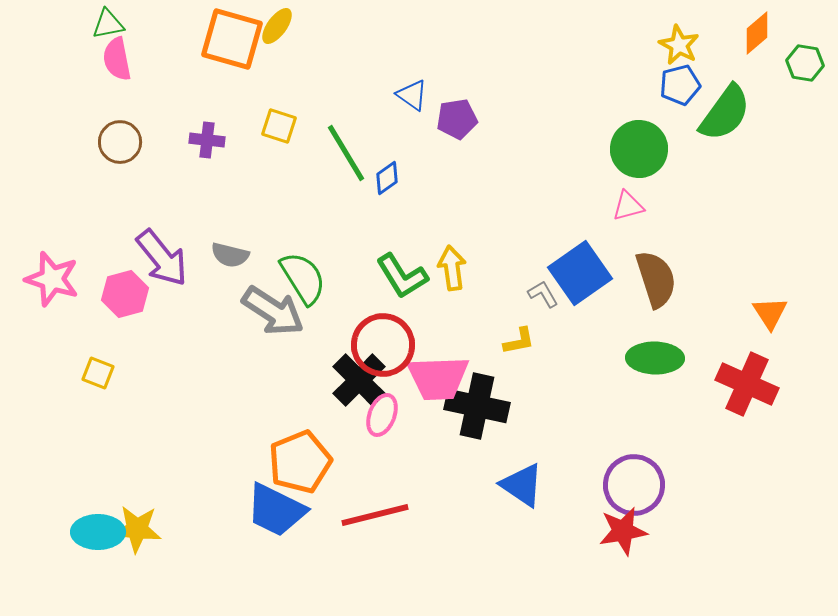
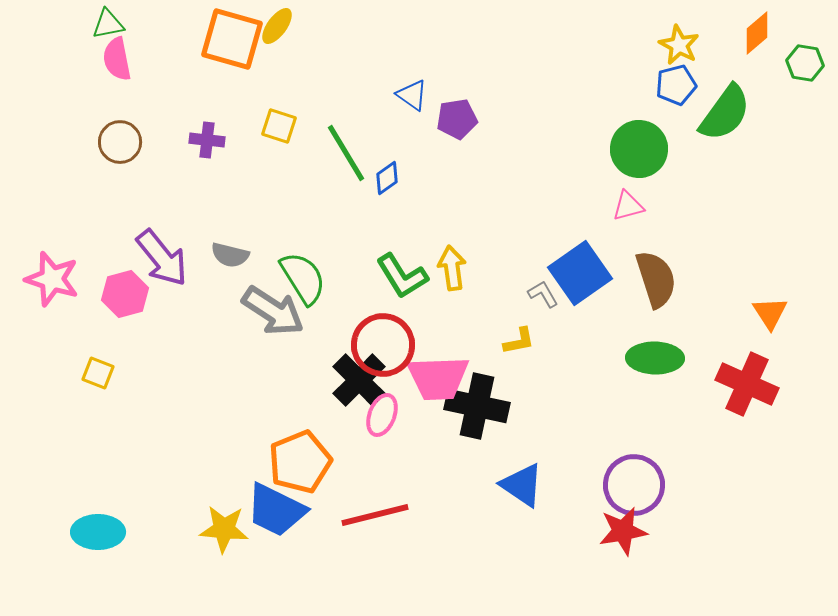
blue pentagon at (680, 85): moved 4 px left
yellow star at (137, 529): moved 87 px right
